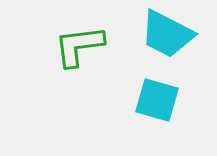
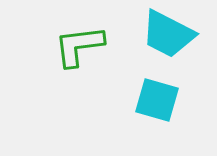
cyan trapezoid: moved 1 px right
